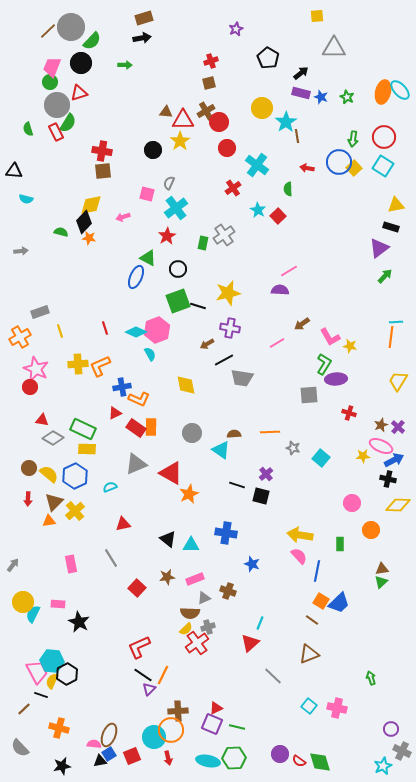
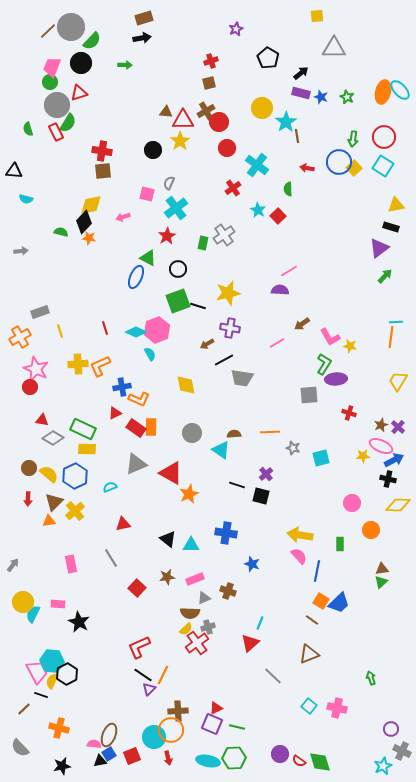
cyan square at (321, 458): rotated 36 degrees clockwise
